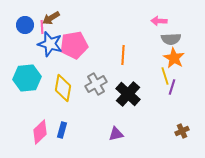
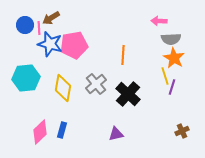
pink line: moved 3 px left, 1 px down
cyan hexagon: moved 1 px left
gray cross: rotated 10 degrees counterclockwise
